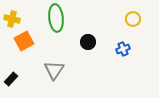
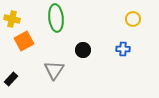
black circle: moved 5 px left, 8 px down
blue cross: rotated 24 degrees clockwise
